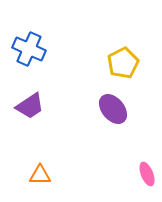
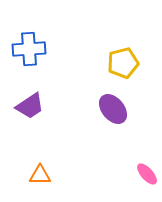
blue cross: rotated 28 degrees counterclockwise
yellow pentagon: rotated 12 degrees clockwise
pink ellipse: rotated 20 degrees counterclockwise
